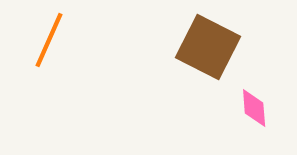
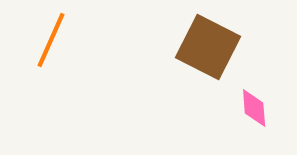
orange line: moved 2 px right
